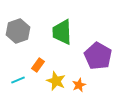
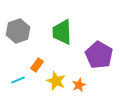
purple pentagon: moved 1 px right, 1 px up
orange rectangle: moved 1 px left
